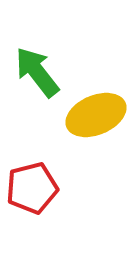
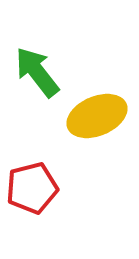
yellow ellipse: moved 1 px right, 1 px down
